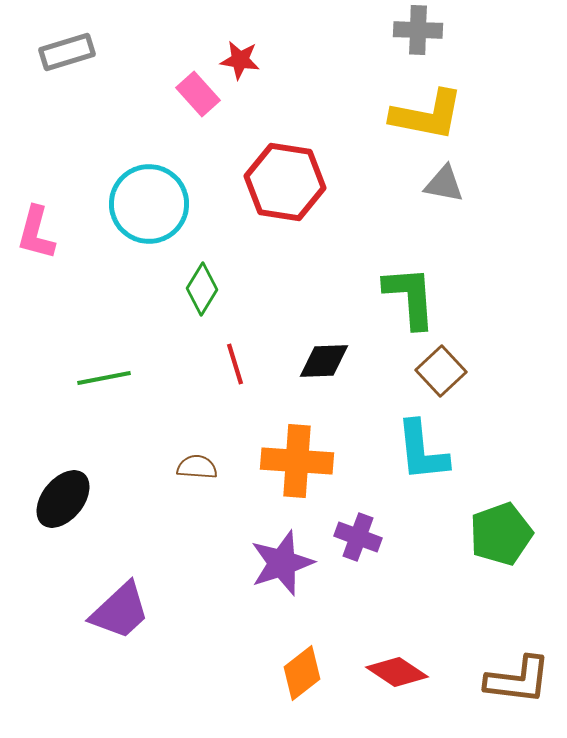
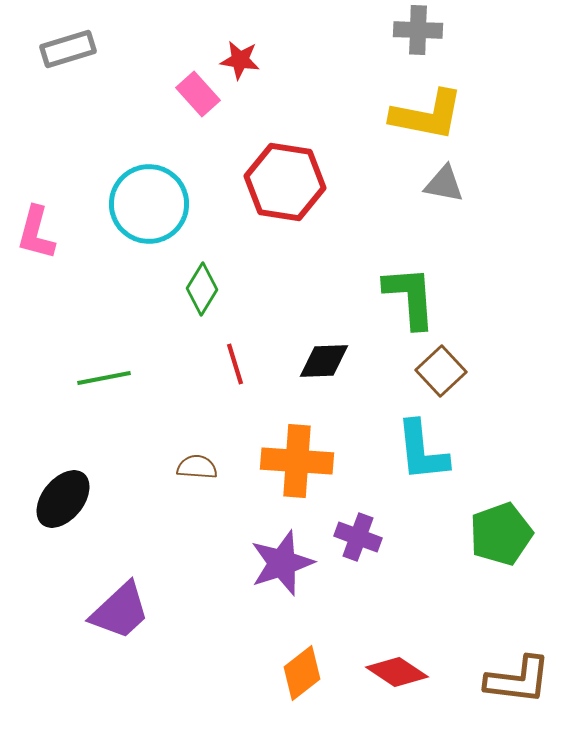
gray rectangle: moved 1 px right, 3 px up
